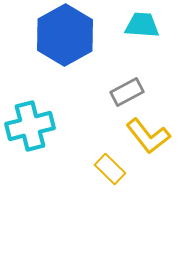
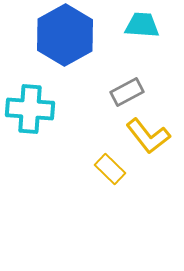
cyan cross: moved 17 px up; rotated 18 degrees clockwise
